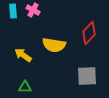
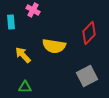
cyan rectangle: moved 2 px left, 11 px down
yellow semicircle: moved 1 px down
yellow arrow: rotated 12 degrees clockwise
gray square: rotated 25 degrees counterclockwise
